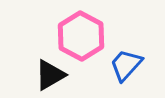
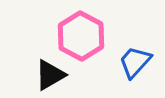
blue trapezoid: moved 9 px right, 3 px up
